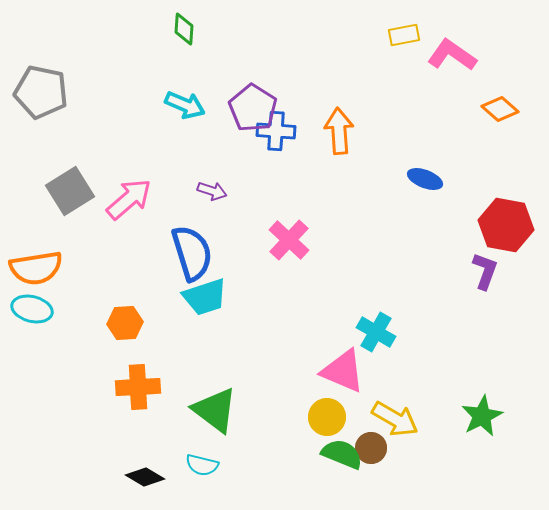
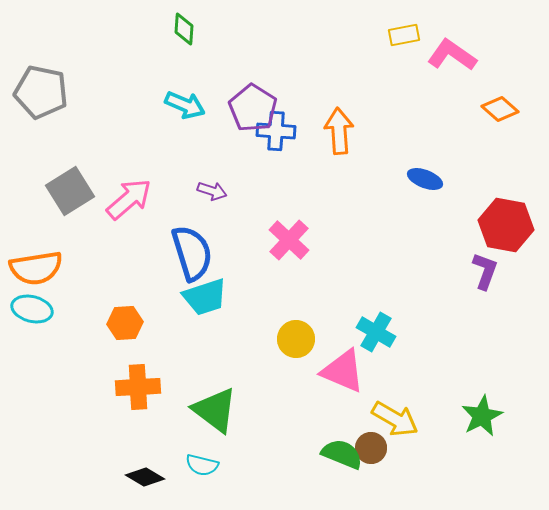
yellow circle: moved 31 px left, 78 px up
